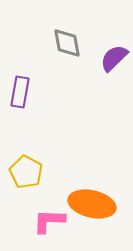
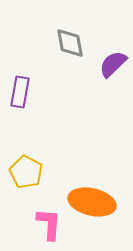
gray diamond: moved 3 px right
purple semicircle: moved 1 px left, 6 px down
orange ellipse: moved 2 px up
pink L-shape: moved 3 px down; rotated 92 degrees clockwise
